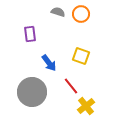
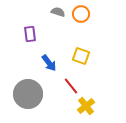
gray circle: moved 4 px left, 2 px down
